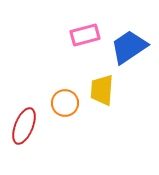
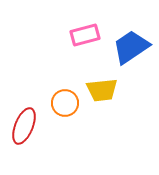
blue trapezoid: moved 2 px right
yellow trapezoid: rotated 100 degrees counterclockwise
